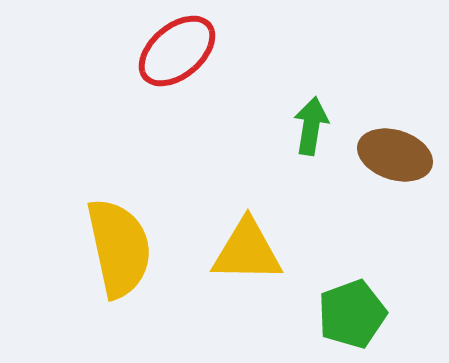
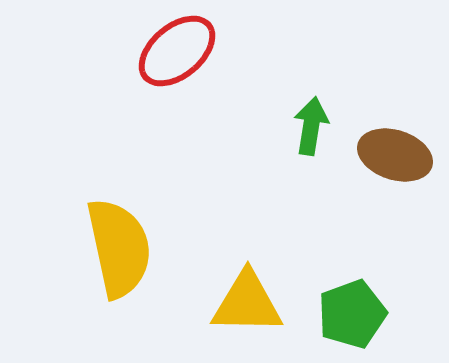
yellow triangle: moved 52 px down
